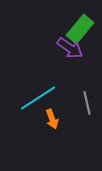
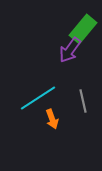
green rectangle: moved 3 px right
purple arrow: moved 2 px down; rotated 92 degrees clockwise
gray line: moved 4 px left, 2 px up
